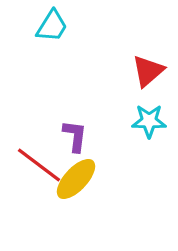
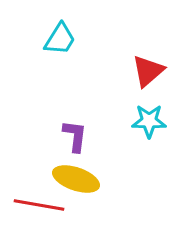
cyan trapezoid: moved 8 px right, 13 px down
red line: moved 40 px down; rotated 27 degrees counterclockwise
yellow ellipse: rotated 66 degrees clockwise
